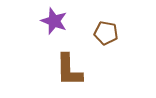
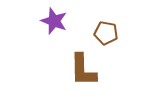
brown L-shape: moved 14 px right
